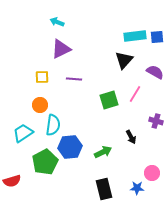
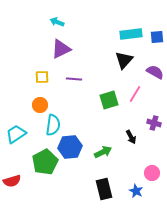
cyan rectangle: moved 4 px left, 2 px up
purple cross: moved 2 px left, 2 px down
cyan trapezoid: moved 7 px left, 1 px down
blue star: moved 1 px left, 3 px down; rotated 24 degrees clockwise
